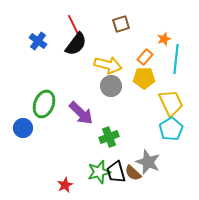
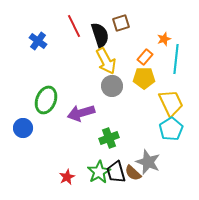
brown square: moved 1 px up
black semicircle: moved 24 px right, 9 px up; rotated 55 degrees counterclockwise
yellow arrow: moved 2 px left, 4 px up; rotated 48 degrees clockwise
gray circle: moved 1 px right
green ellipse: moved 2 px right, 4 px up
purple arrow: rotated 120 degrees clockwise
green cross: moved 1 px down
green star: rotated 15 degrees counterclockwise
red star: moved 2 px right, 8 px up
